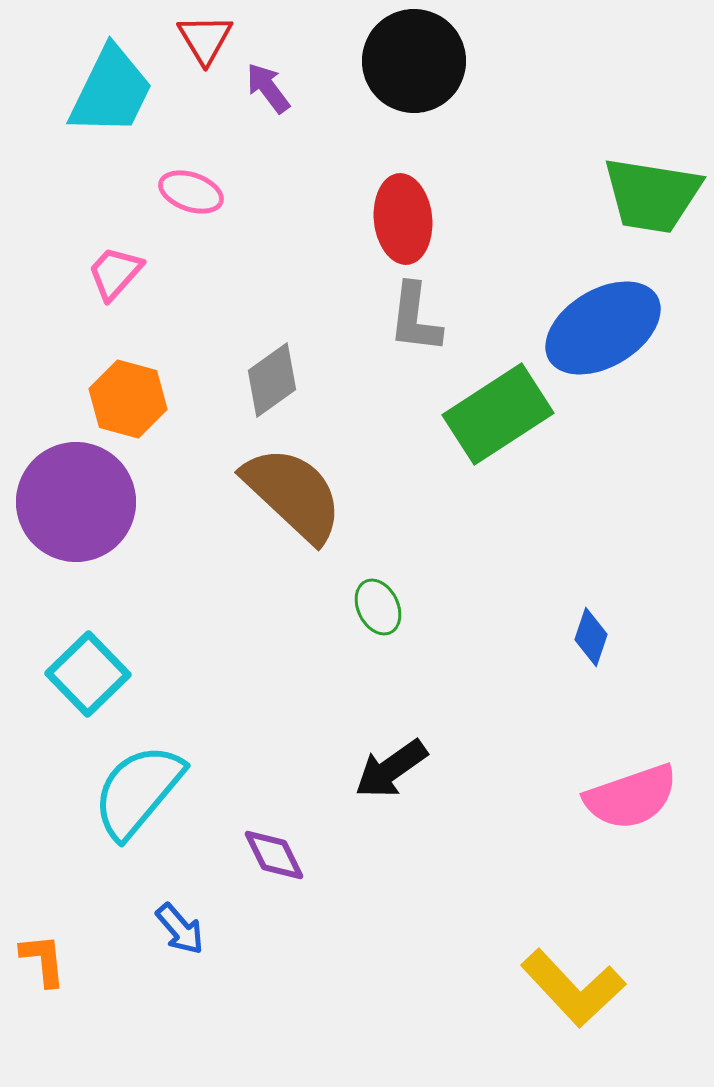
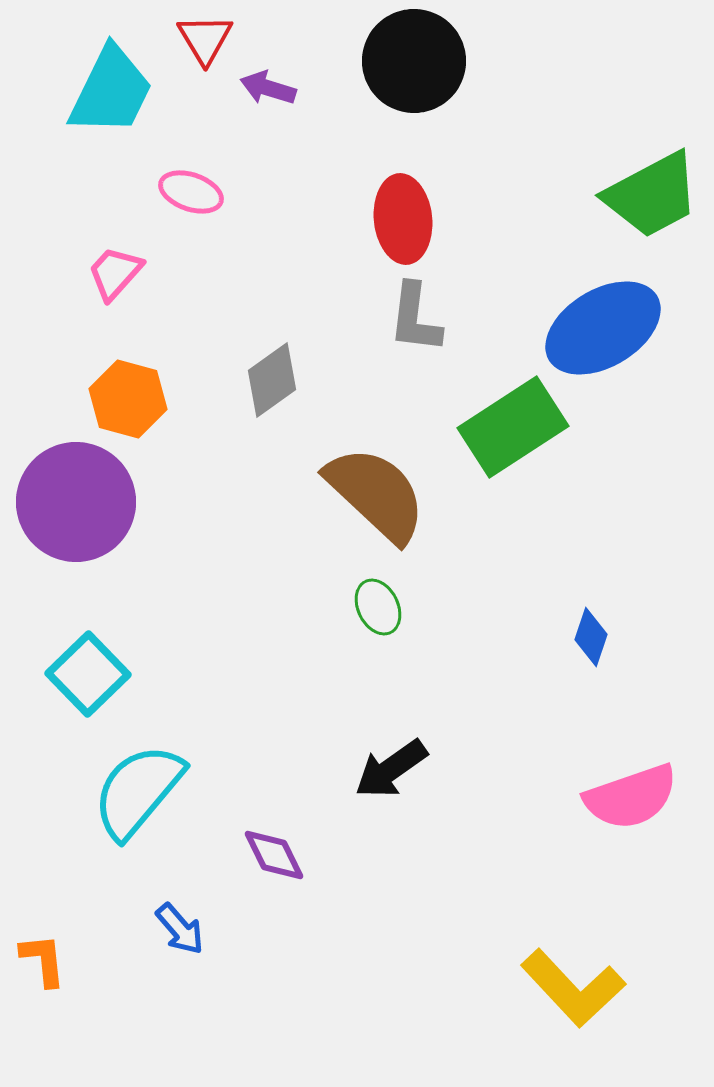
purple arrow: rotated 36 degrees counterclockwise
green trapezoid: rotated 37 degrees counterclockwise
green rectangle: moved 15 px right, 13 px down
brown semicircle: moved 83 px right
